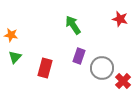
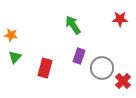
red star: rotated 14 degrees counterclockwise
